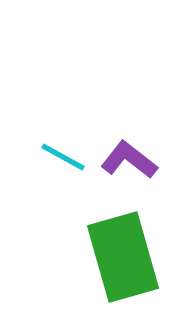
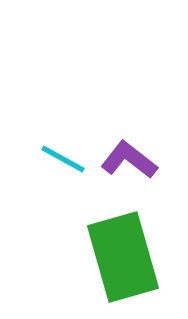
cyan line: moved 2 px down
